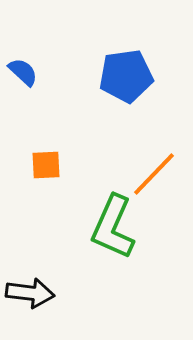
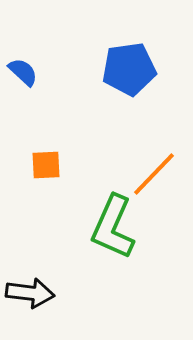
blue pentagon: moved 3 px right, 7 px up
